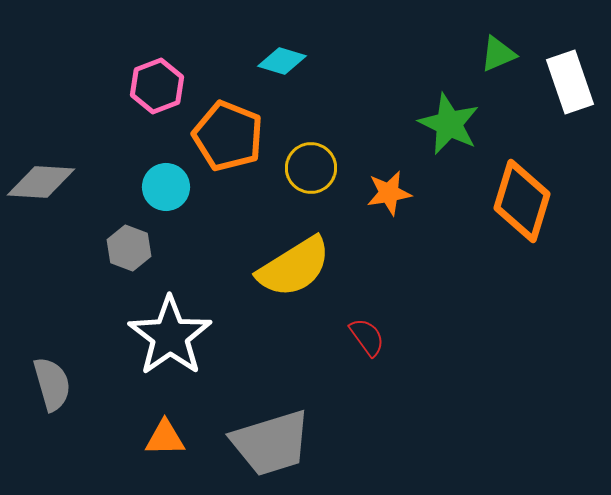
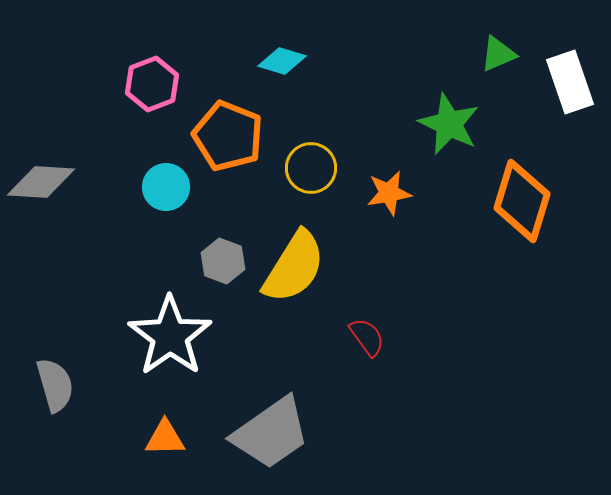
pink hexagon: moved 5 px left, 2 px up
gray hexagon: moved 94 px right, 13 px down
yellow semicircle: rotated 26 degrees counterclockwise
gray semicircle: moved 3 px right, 1 px down
gray trapezoid: moved 10 px up; rotated 18 degrees counterclockwise
